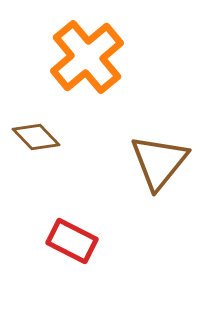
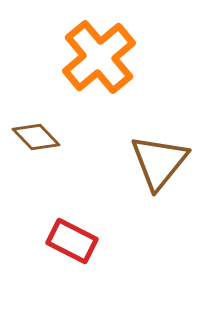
orange cross: moved 12 px right
